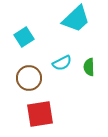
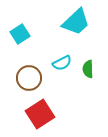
cyan trapezoid: moved 3 px down
cyan square: moved 4 px left, 3 px up
green semicircle: moved 1 px left, 2 px down
red square: rotated 24 degrees counterclockwise
